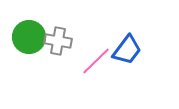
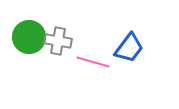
blue trapezoid: moved 2 px right, 2 px up
pink line: moved 3 px left, 1 px down; rotated 60 degrees clockwise
